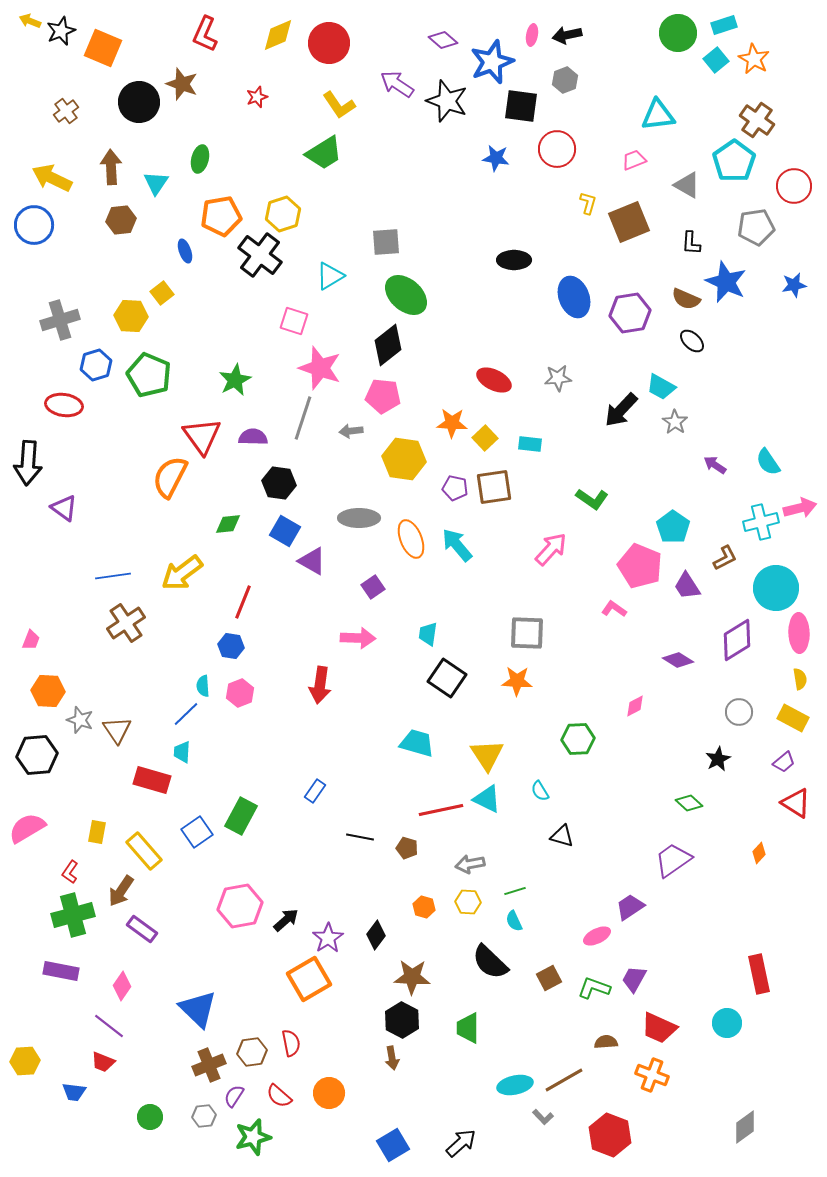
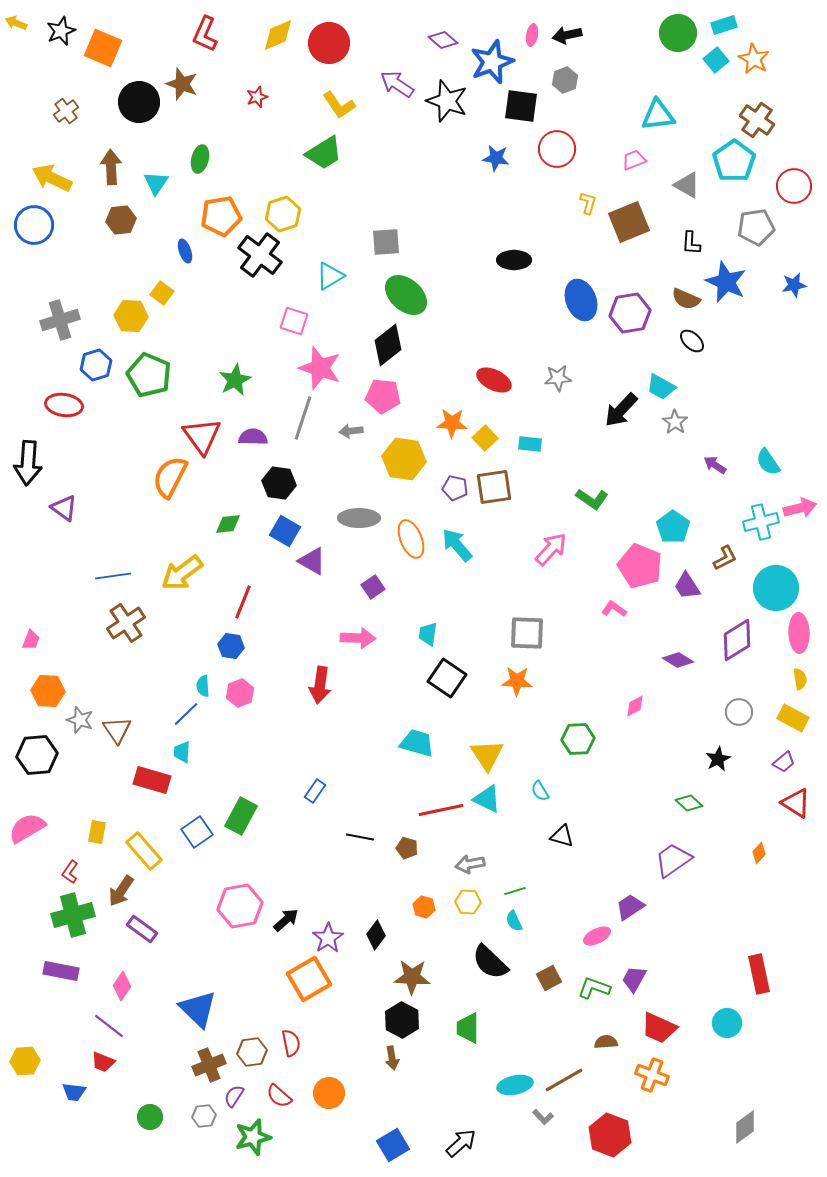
yellow arrow at (30, 21): moved 14 px left, 2 px down
yellow square at (162, 293): rotated 15 degrees counterclockwise
blue ellipse at (574, 297): moved 7 px right, 3 px down
